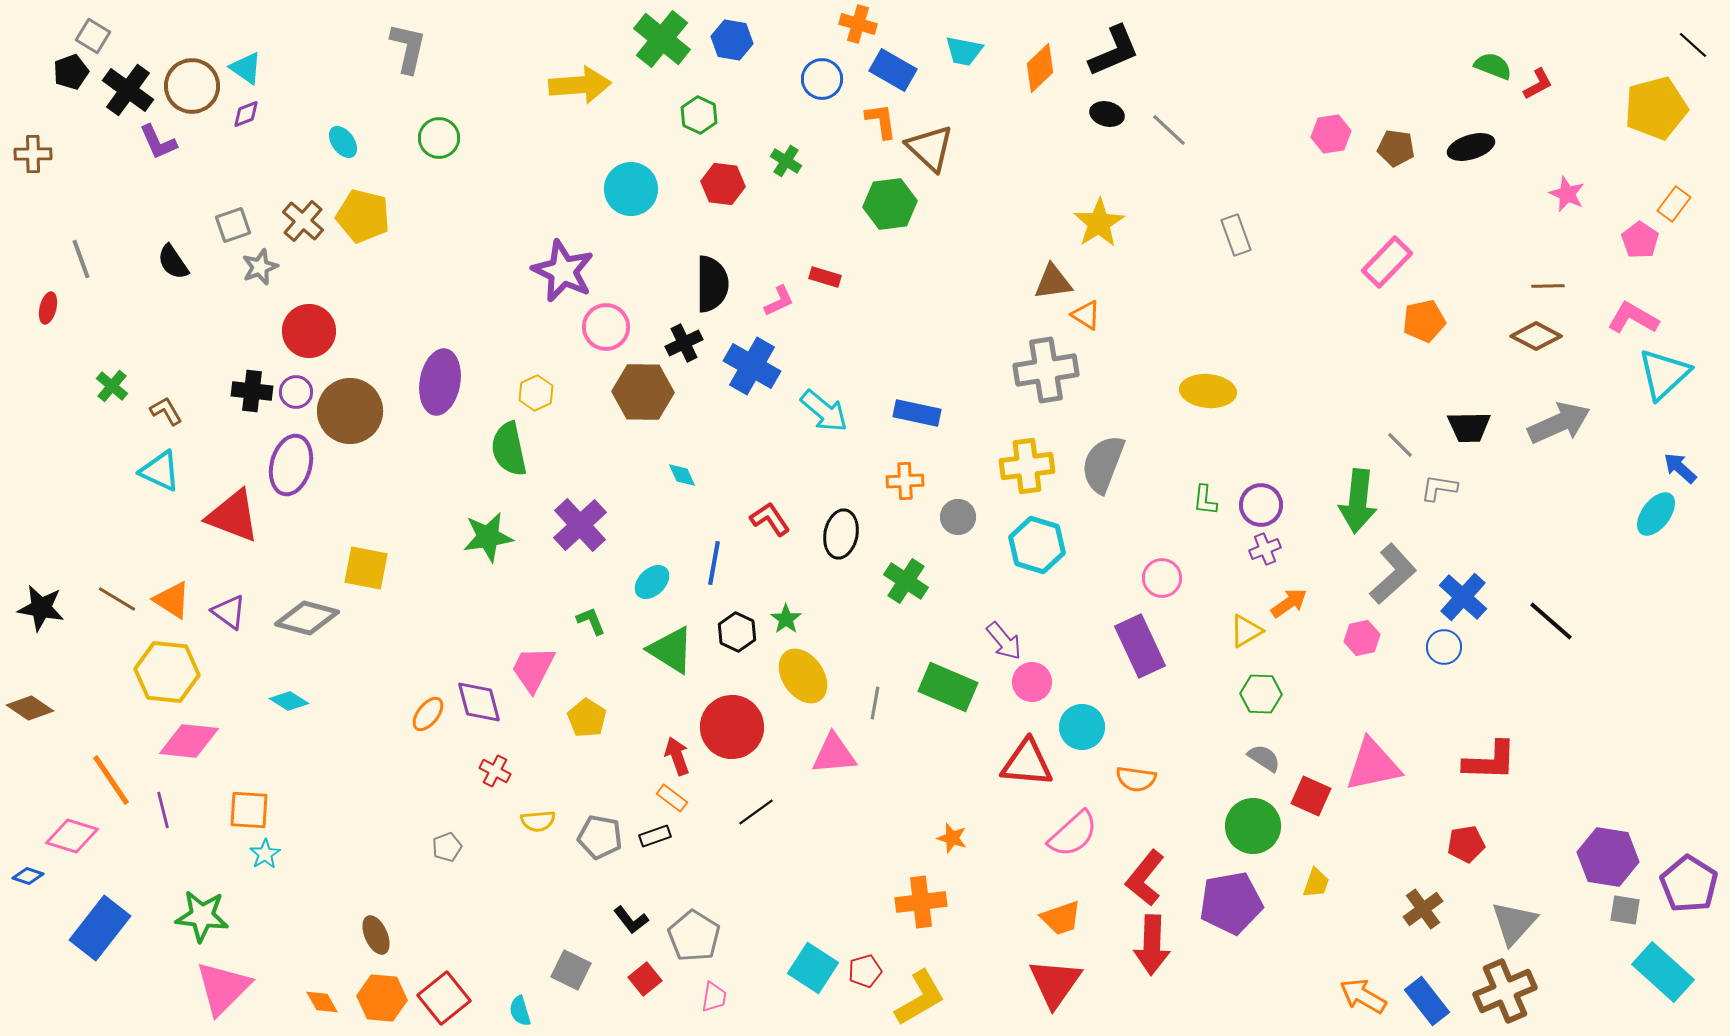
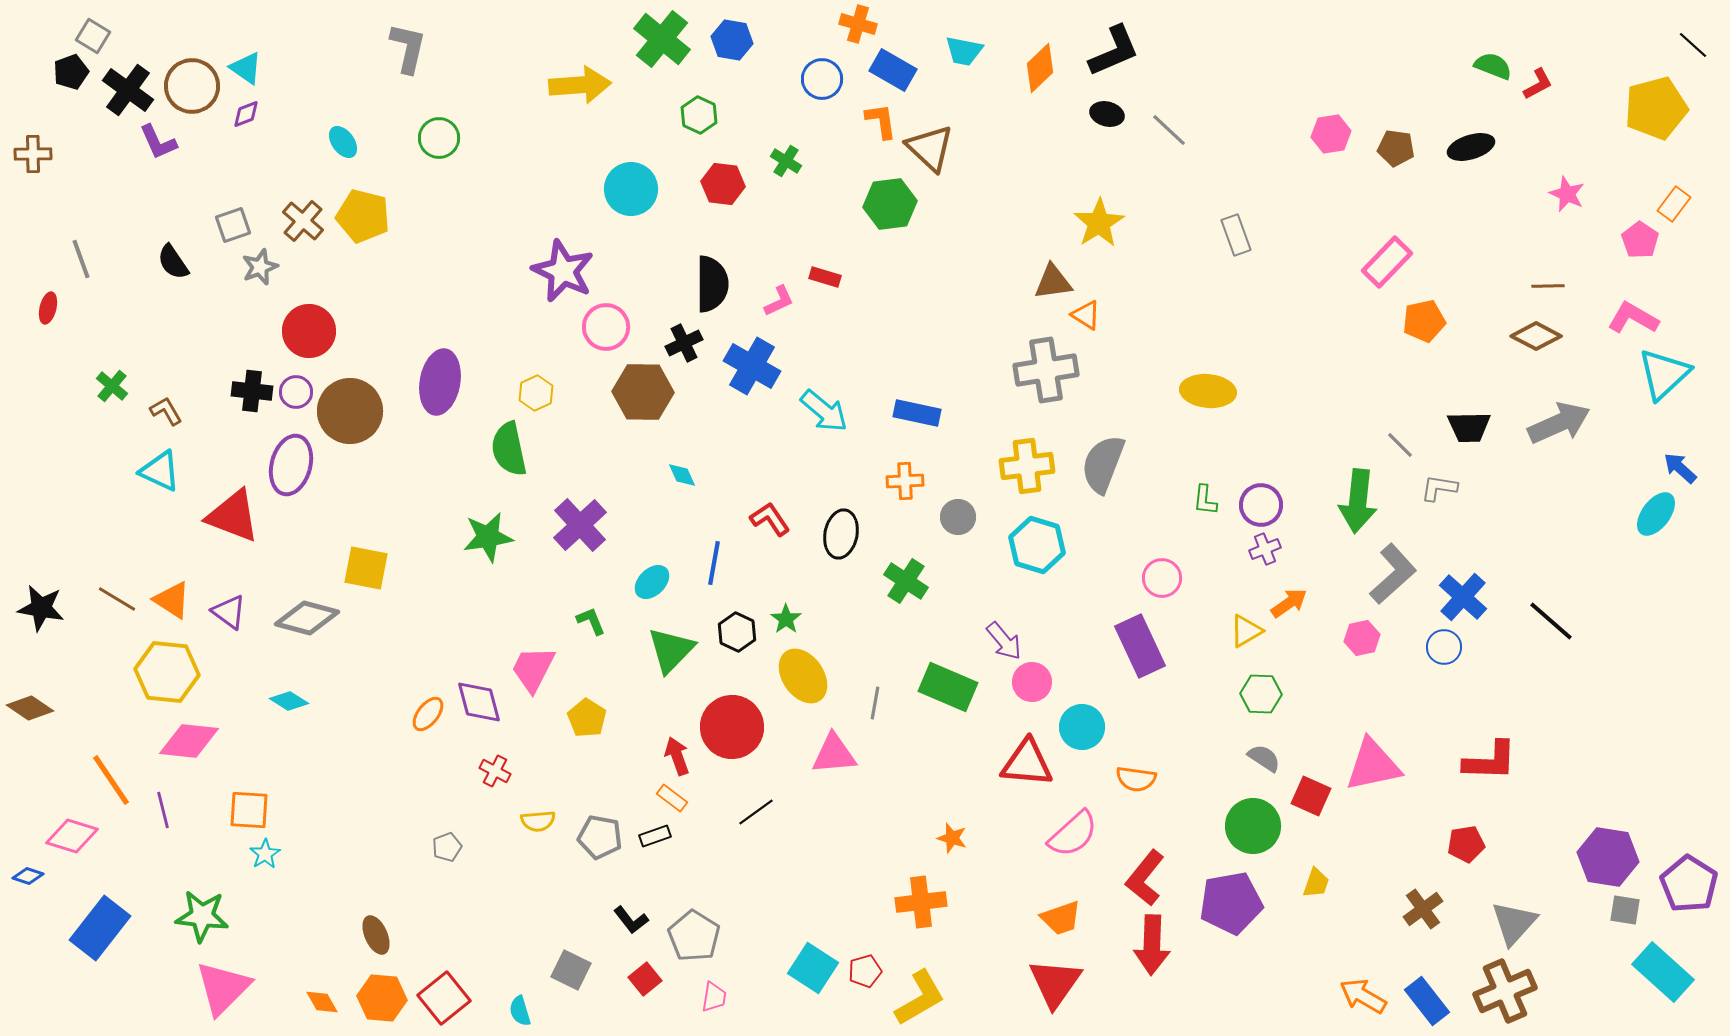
green triangle at (671, 650): rotated 42 degrees clockwise
